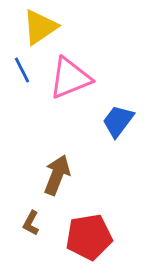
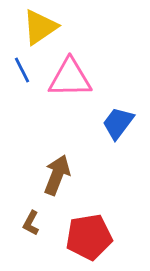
pink triangle: rotated 21 degrees clockwise
blue trapezoid: moved 2 px down
